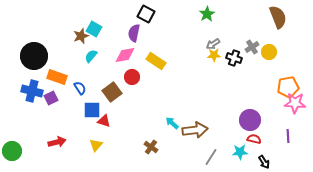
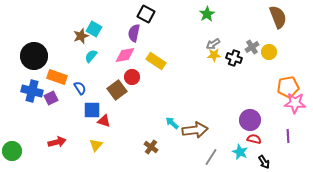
brown square: moved 5 px right, 2 px up
cyan star: rotated 28 degrees clockwise
